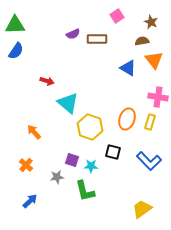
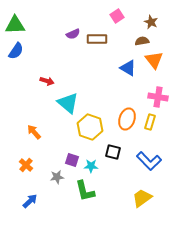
yellow trapezoid: moved 11 px up
